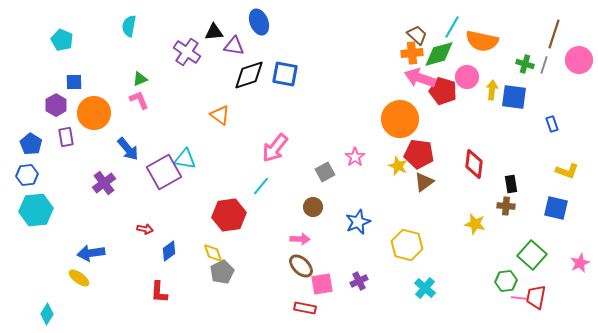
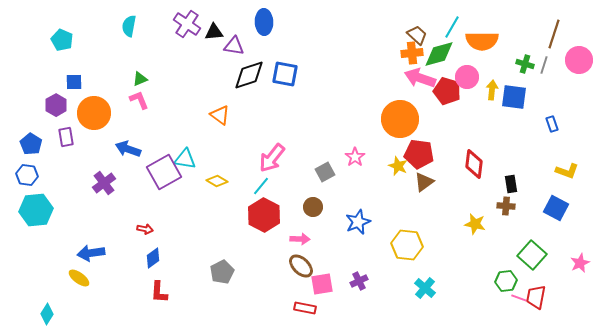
blue ellipse at (259, 22): moved 5 px right; rotated 20 degrees clockwise
orange semicircle at (482, 41): rotated 12 degrees counterclockwise
purple cross at (187, 52): moved 28 px up
red pentagon at (443, 91): moved 4 px right
pink arrow at (275, 148): moved 3 px left, 10 px down
blue arrow at (128, 149): rotated 150 degrees clockwise
blue hexagon at (27, 175): rotated 15 degrees clockwise
blue square at (556, 208): rotated 15 degrees clockwise
red hexagon at (229, 215): moved 35 px right; rotated 24 degrees counterclockwise
yellow hexagon at (407, 245): rotated 8 degrees counterclockwise
blue diamond at (169, 251): moved 16 px left, 7 px down
yellow diamond at (213, 253): moved 4 px right, 72 px up; rotated 40 degrees counterclockwise
pink line at (519, 298): rotated 14 degrees clockwise
